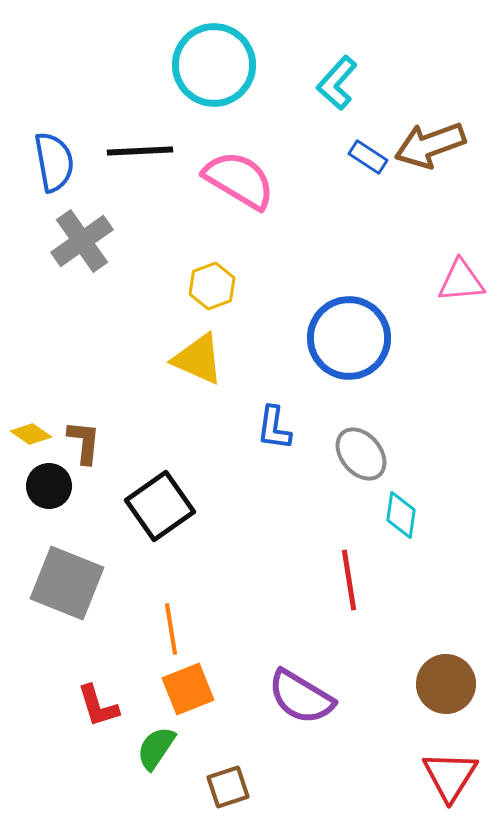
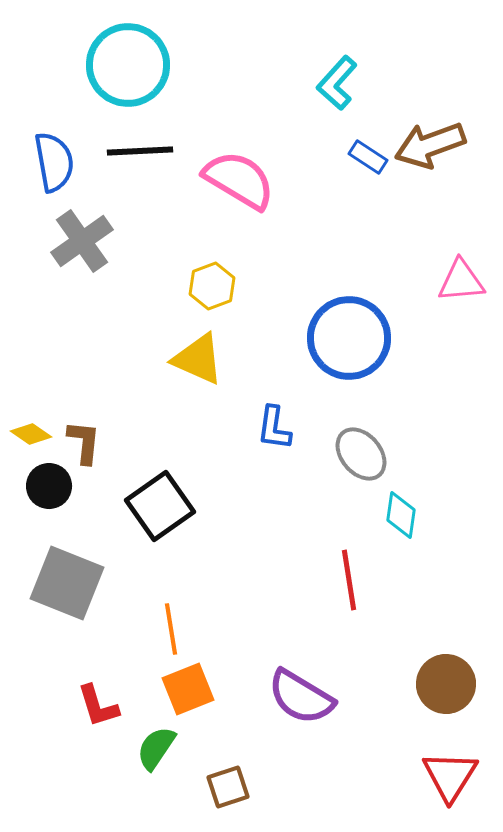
cyan circle: moved 86 px left
